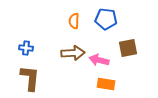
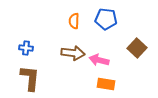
brown square: moved 9 px right; rotated 36 degrees counterclockwise
brown arrow: rotated 10 degrees clockwise
